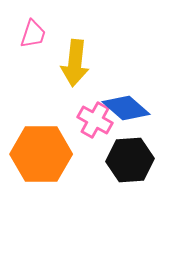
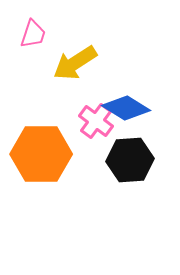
yellow arrow: rotated 51 degrees clockwise
blue diamond: rotated 9 degrees counterclockwise
pink cross: moved 1 px right, 1 px down; rotated 8 degrees clockwise
